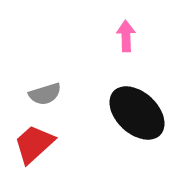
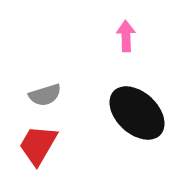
gray semicircle: moved 1 px down
red trapezoid: moved 4 px right, 1 px down; rotated 18 degrees counterclockwise
